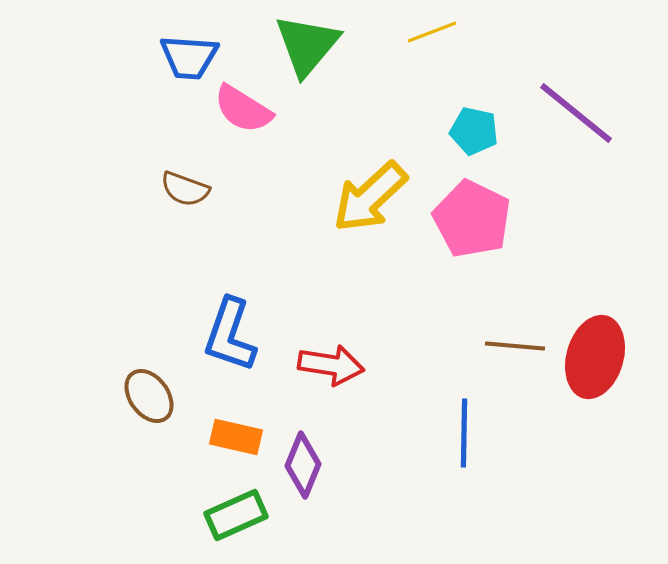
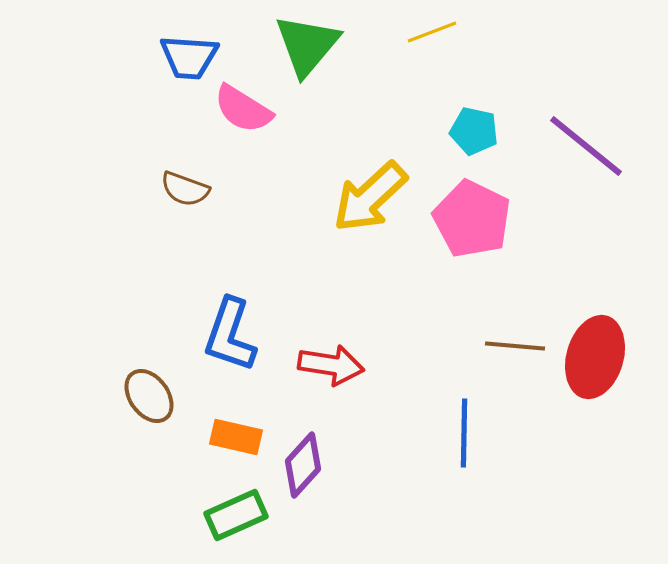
purple line: moved 10 px right, 33 px down
purple diamond: rotated 20 degrees clockwise
